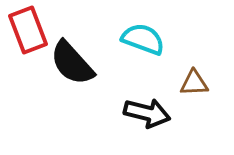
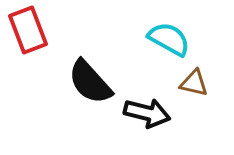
cyan semicircle: moved 26 px right; rotated 9 degrees clockwise
black semicircle: moved 18 px right, 19 px down
brown triangle: rotated 16 degrees clockwise
